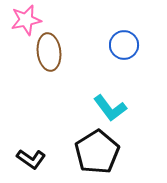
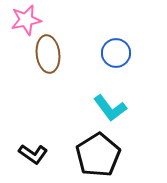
blue circle: moved 8 px left, 8 px down
brown ellipse: moved 1 px left, 2 px down
black pentagon: moved 1 px right, 3 px down
black L-shape: moved 2 px right, 5 px up
